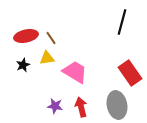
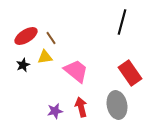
red ellipse: rotated 20 degrees counterclockwise
yellow triangle: moved 2 px left, 1 px up
pink trapezoid: moved 1 px right, 1 px up; rotated 8 degrees clockwise
purple star: moved 5 px down; rotated 21 degrees counterclockwise
